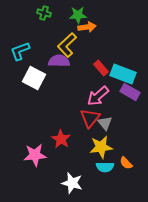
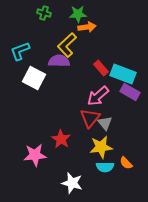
green star: moved 1 px up
